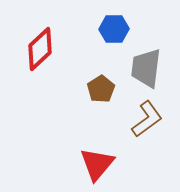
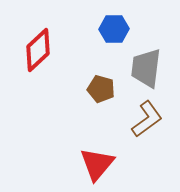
red diamond: moved 2 px left, 1 px down
brown pentagon: rotated 24 degrees counterclockwise
